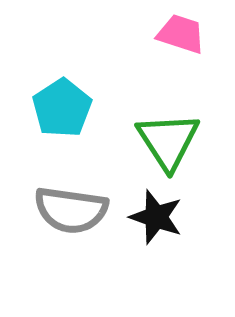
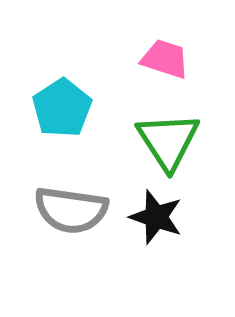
pink trapezoid: moved 16 px left, 25 px down
